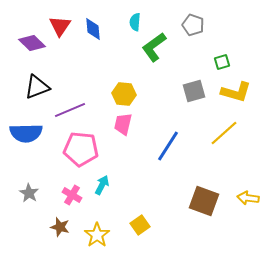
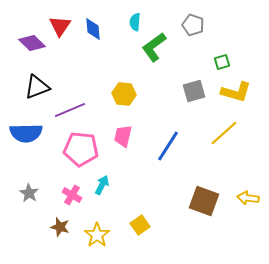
pink trapezoid: moved 12 px down
